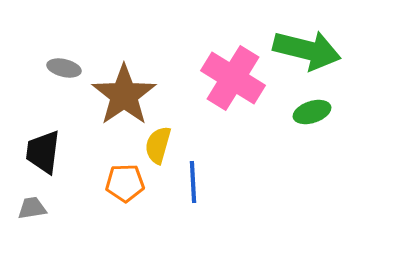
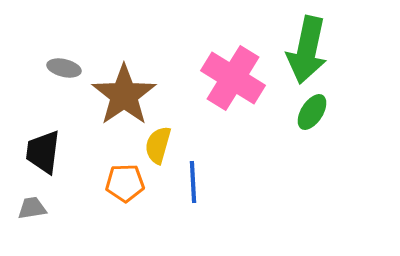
green arrow: rotated 88 degrees clockwise
green ellipse: rotated 39 degrees counterclockwise
